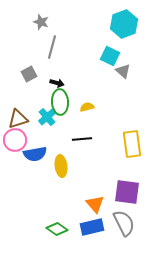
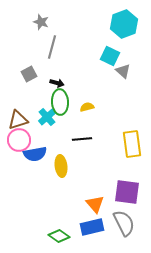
brown triangle: moved 1 px down
pink circle: moved 4 px right
green diamond: moved 2 px right, 7 px down
